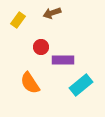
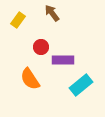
brown arrow: rotated 72 degrees clockwise
orange semicircle: moved 4 px up
